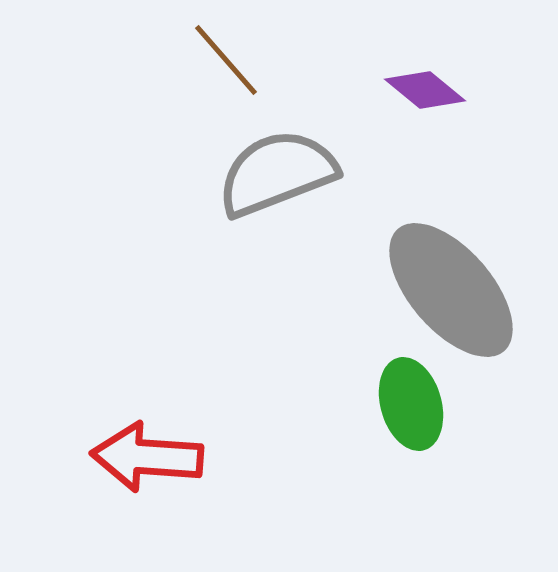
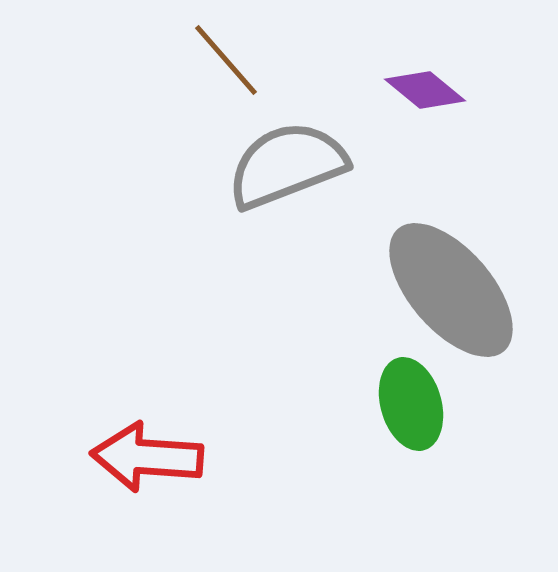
gray semicircle: moved 10 px right, 8 px up
